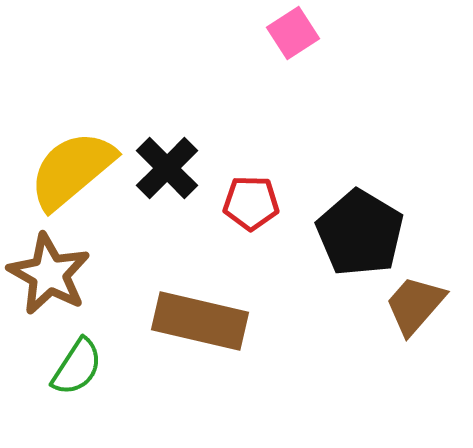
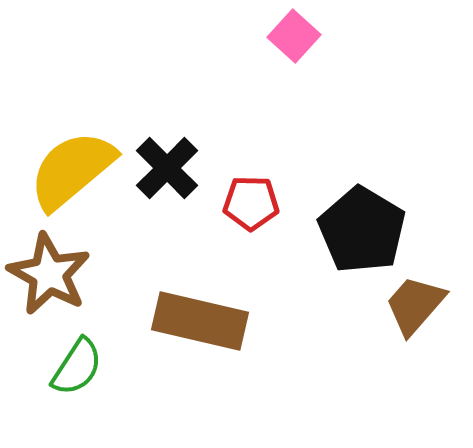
pink square: moved 1 px right, 3 px down; rotated 15 degrees counterclockwise
black pentagon: moved 2 px right, 3 px up
